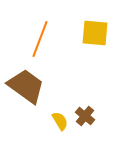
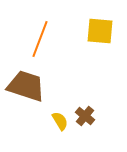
yellow square: moved 5 px right, 2 px up
brown trapezoid: rotated 18 degrees counterclockwise
